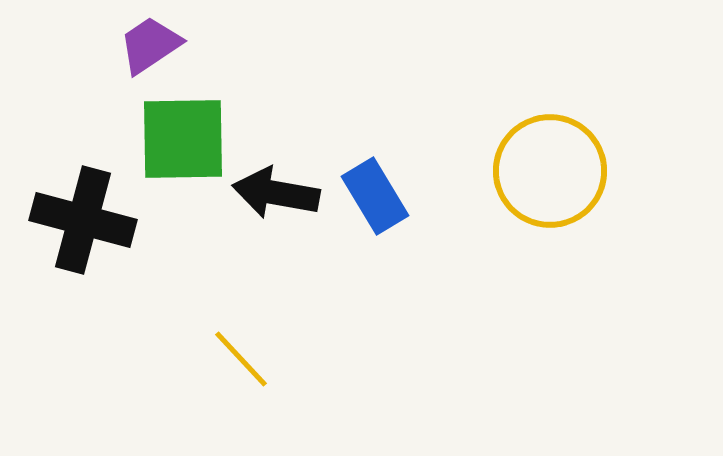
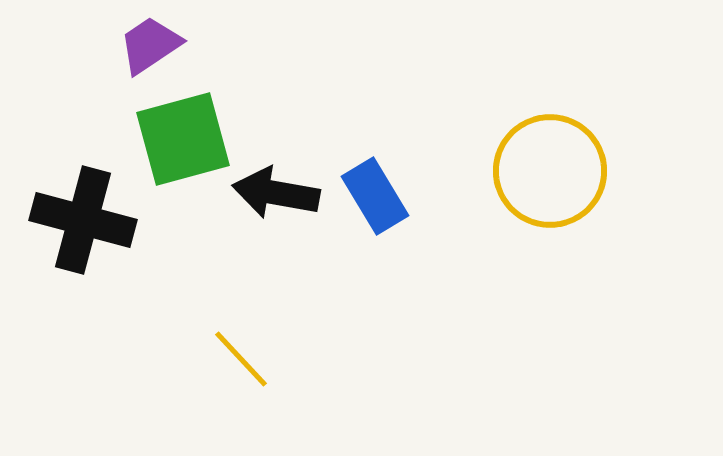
green square: rotated 14 degrees counterclockwise
